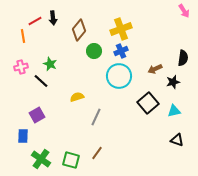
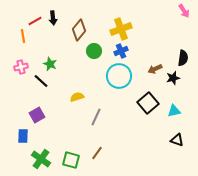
black star: moved 4 px up
